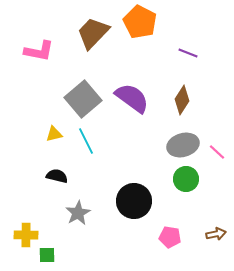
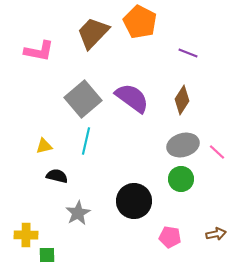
yellow triangle: moved 10 px left, 12 px down
cyan line: rotated 40 degrees clockwise
green circle: moved 5 px left
